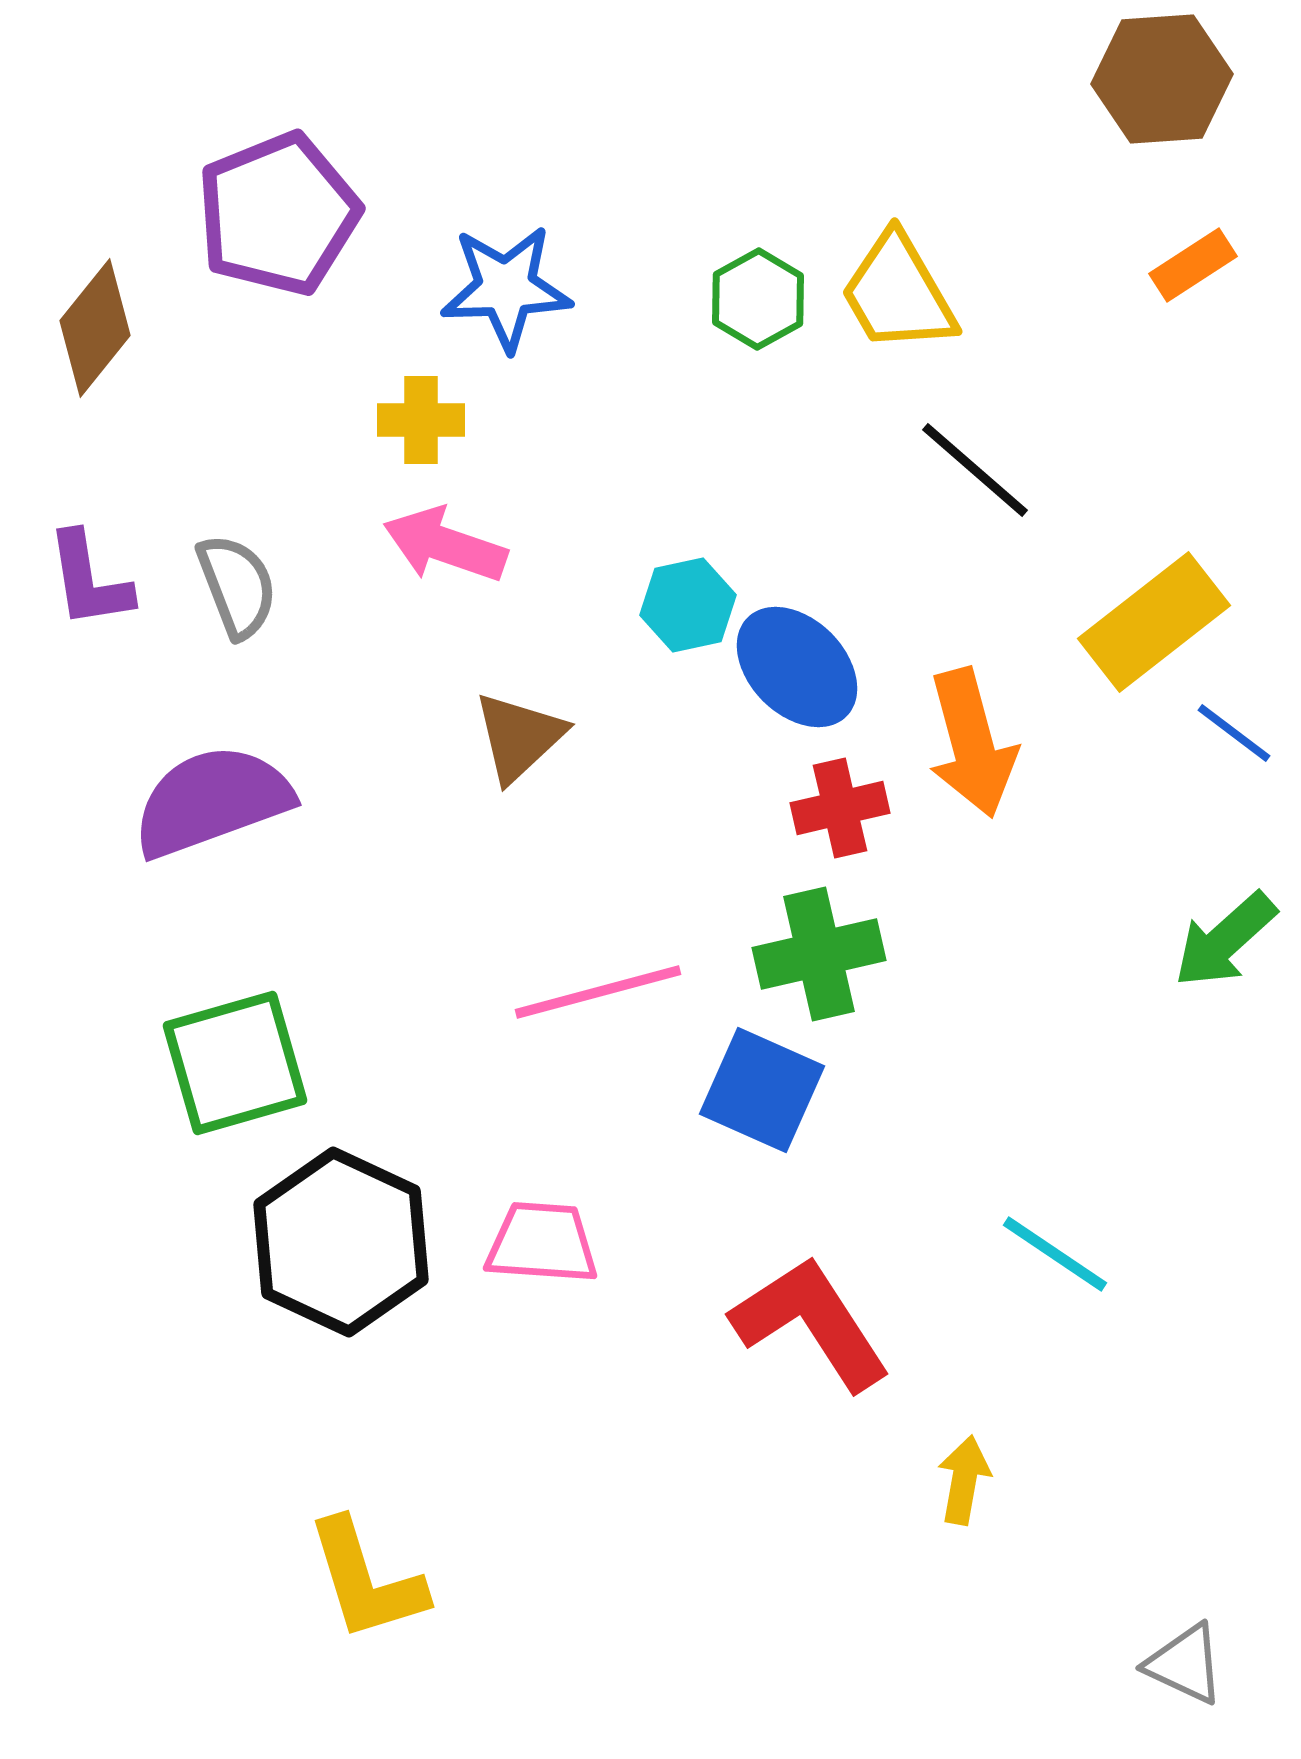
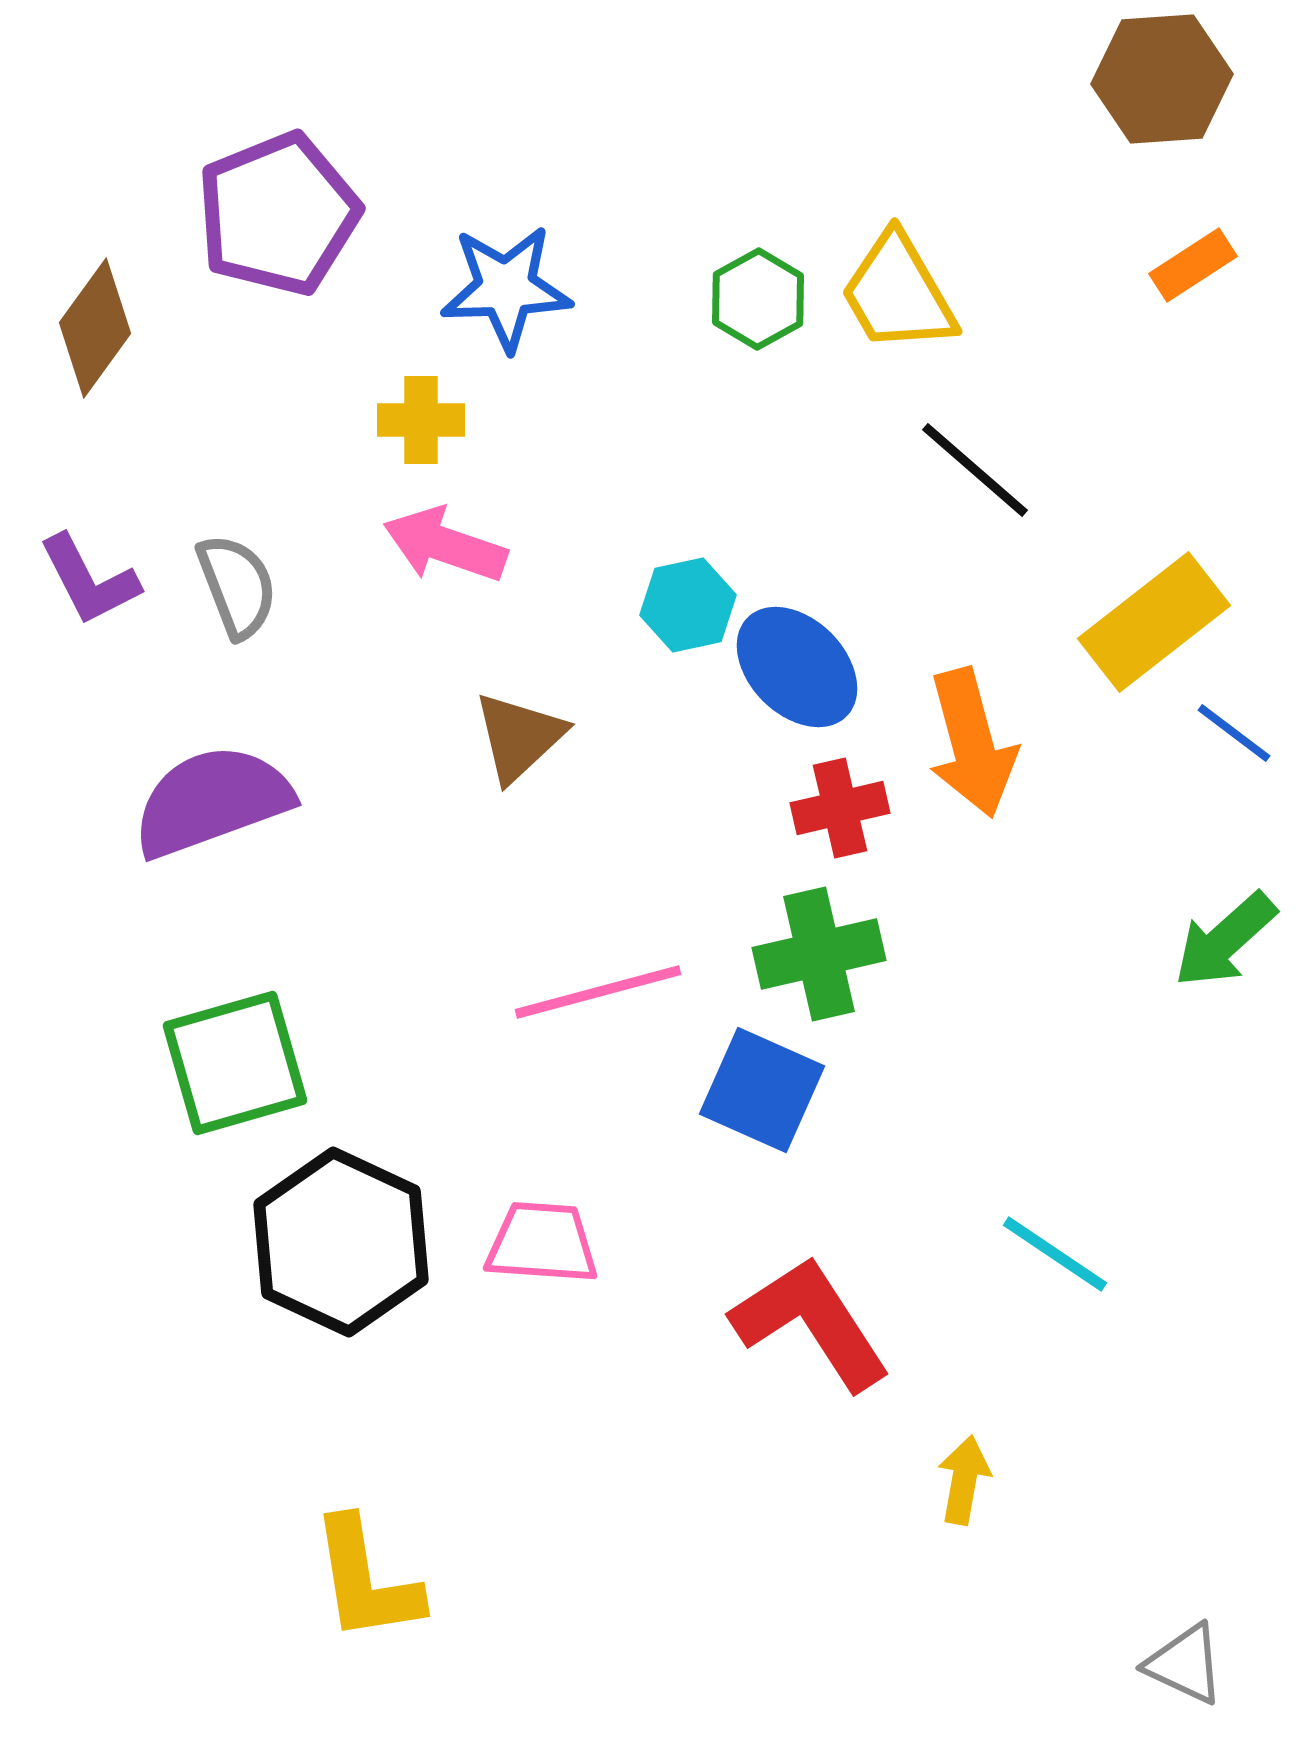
brown diamond: rotated 3 degrees counterclockwise
purple L-shape: rotated 18 degrees counterclockwise
yellow L-shape: rotated 8 degrees clockwise
